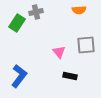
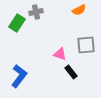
orange semicircle: rotated 24 degrees counterclockwise
pink triangle: moved 1 px right, 2 px down; rotated 32 degrees counterclockwise
black rectangle: moved 1 px right, 4 px up; rotated 40 degrees clockwise
